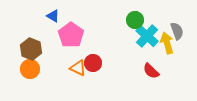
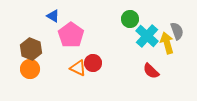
green circle: moved 5 px left, 1 px up
